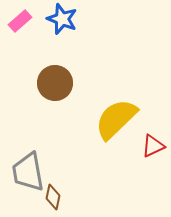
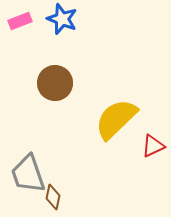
pink rectangle: rotated 20 degrees clockwise
gray trapezoid: moved 2 px down; rotated 9 degrees counterclockwise
